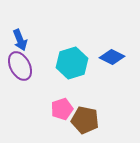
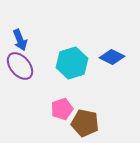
purple ellipse: rotated 12 degrees counterclockwise
brown pentagon: moved 3 px down
